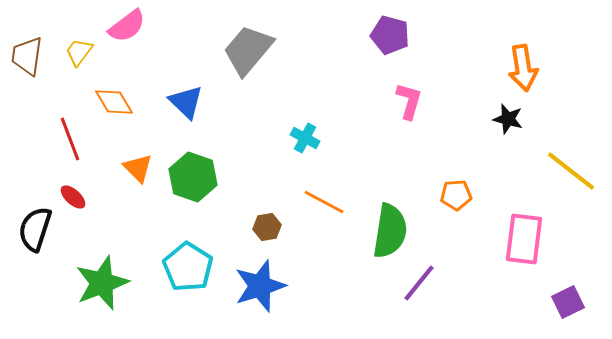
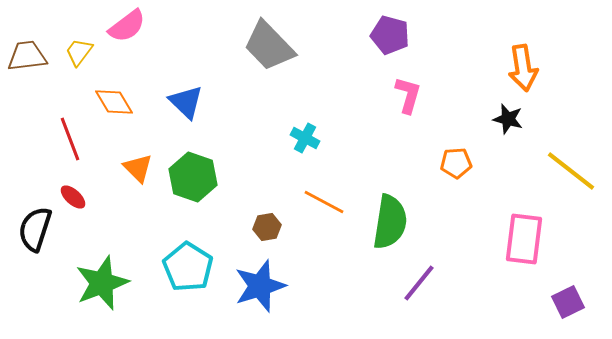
gray trapezoid: moved 21 px right, 4 px up; rotated 84 degrees counterclockwise
brown trapezoid: rotated 75 degrees clockwise
pink L-shape: moved 1 px left, 6 px up
orange pentagon: moved 32 px up
green semicircle: moved 9 px up
